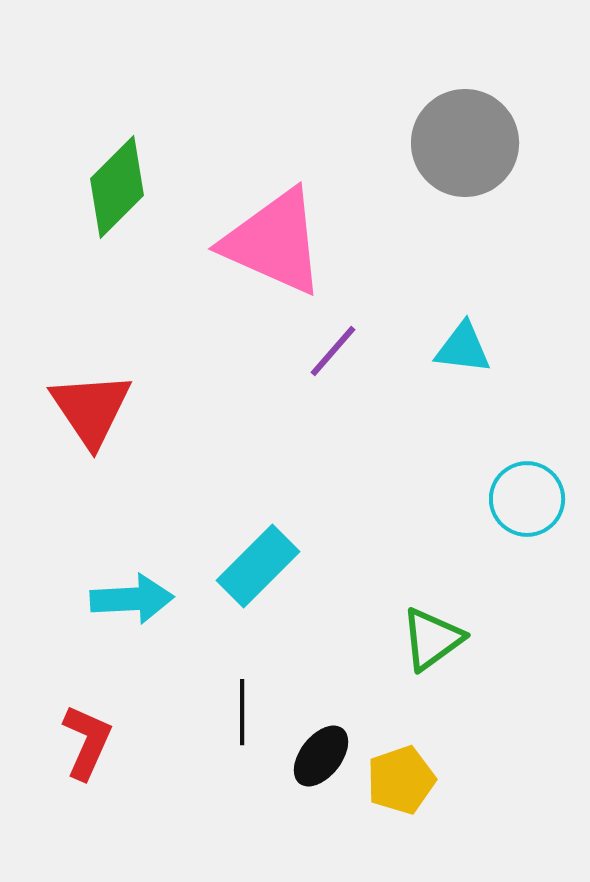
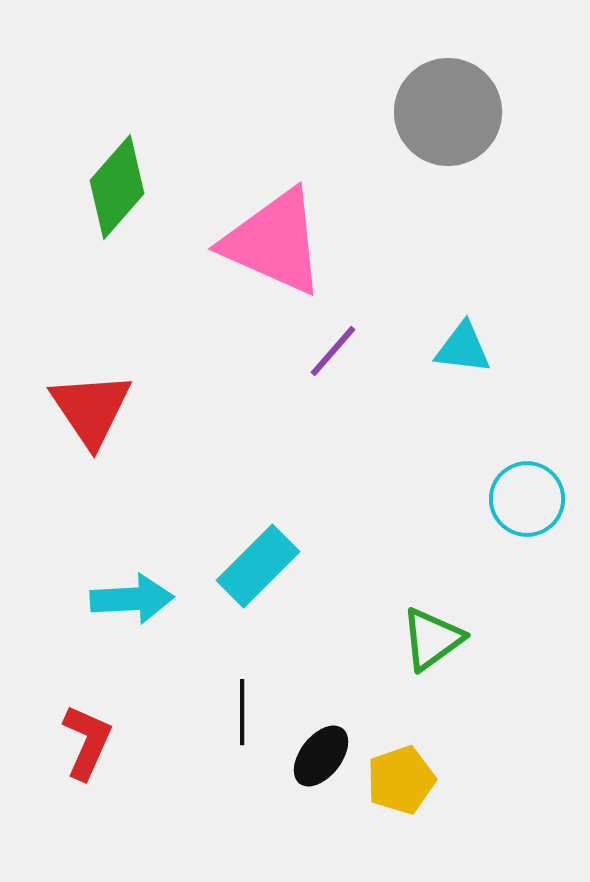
gray circle: moved 17 px left, 31 px up
green diamond: rotated 4 degrees counterclockwise
